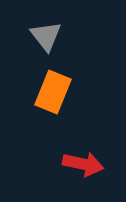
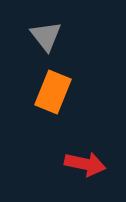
red arrow: moved 2 px right
